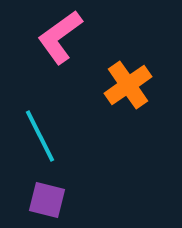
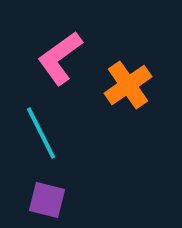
pink L-shape: moved 21 px down
cyan line: moved 1 px right, 3 px up
